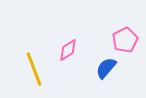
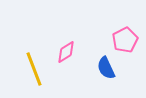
pink diamond: moved 2 px left, 2 px down
blue semicircle: rotated 65 degrees counterclockwise
